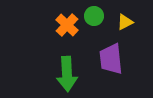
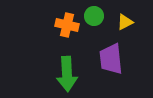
orange cross: rotated 30 degrees counterclockwise
